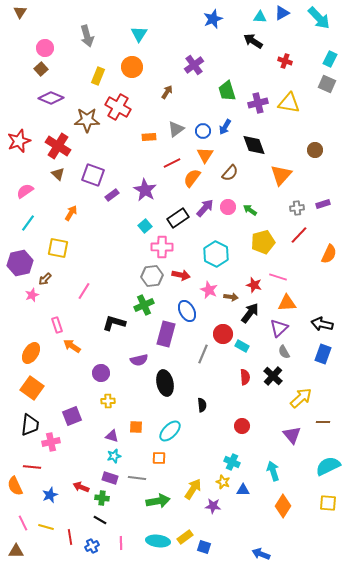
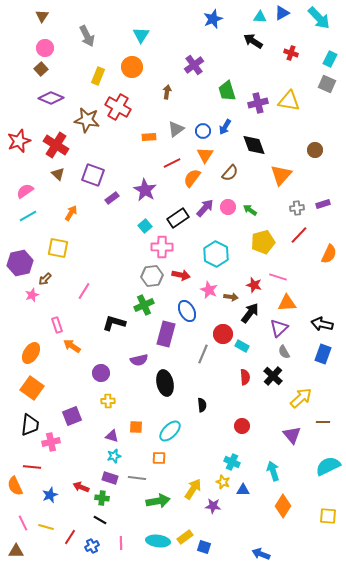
brown triangle at (20, 12): moved 22 px right, 4 px down
cyan triangle at (139, 34): moved 2 px right, 1 px down
gray arrow at (87, 36): rotated 10 degrees counterclockwise
red cross at (285, 61): moved 6 px right, 8 px up
brown arrow at (167, 92): rotated 24 degrees counterclockwise
yellow triangle at (289, 103): moved 2 px up
brown star at (87, 120): rotated 10 degrees clockwise
red cross at (58, 146): moved 2 px left, 1 px up
purple rectangle at (112, 195): moved 3 px down
cyan line at (28, 223): moved 7 px up; rotated 24 degrees clockwise
yellow square at (328, 503): moved 13 px down
red line at (70, 537): rotated 42 degrees clockwise
